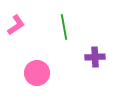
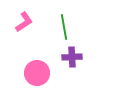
pink L-shape: moved 8 px right, 3 px up
purple cross: moved 23 px left
